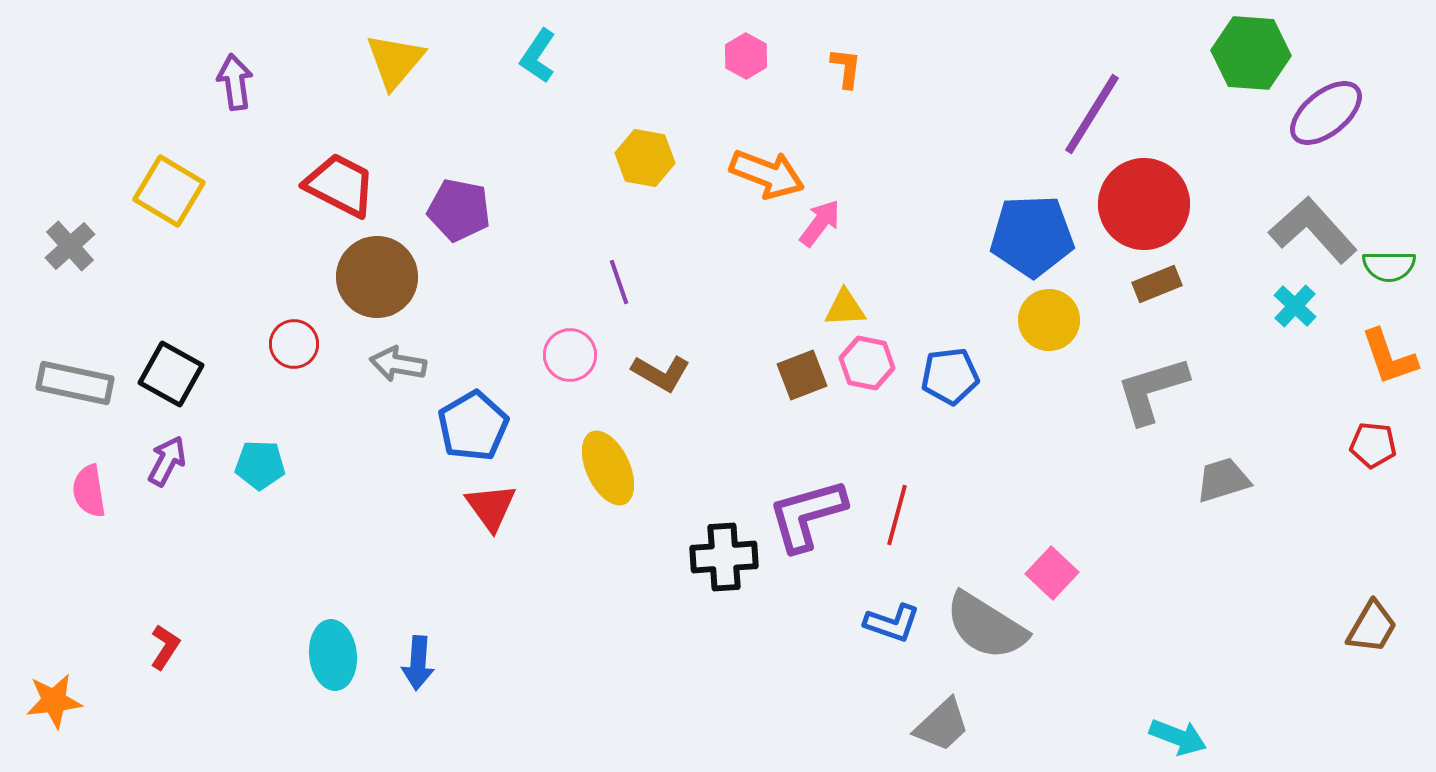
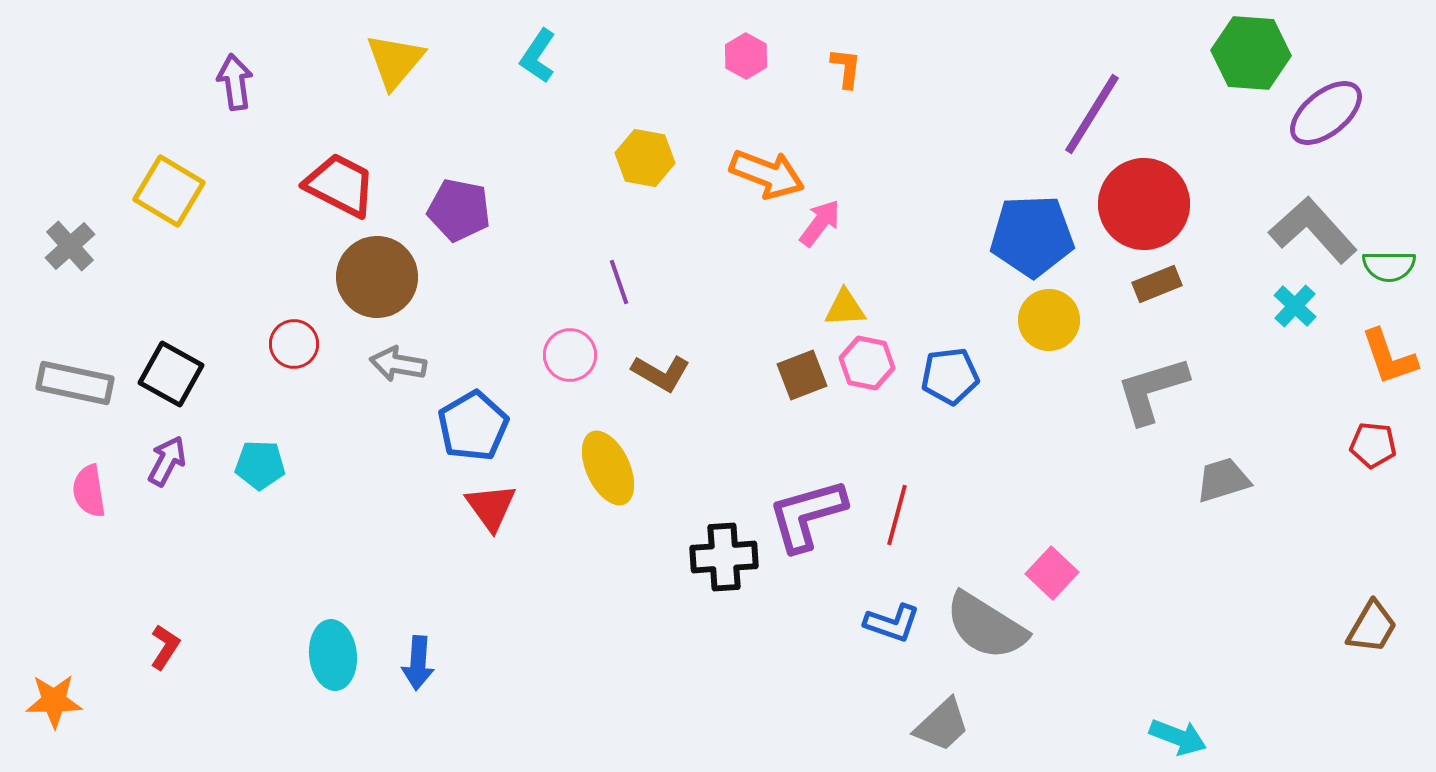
orange star at (54, 701): rotated 6 degrees clockwise
